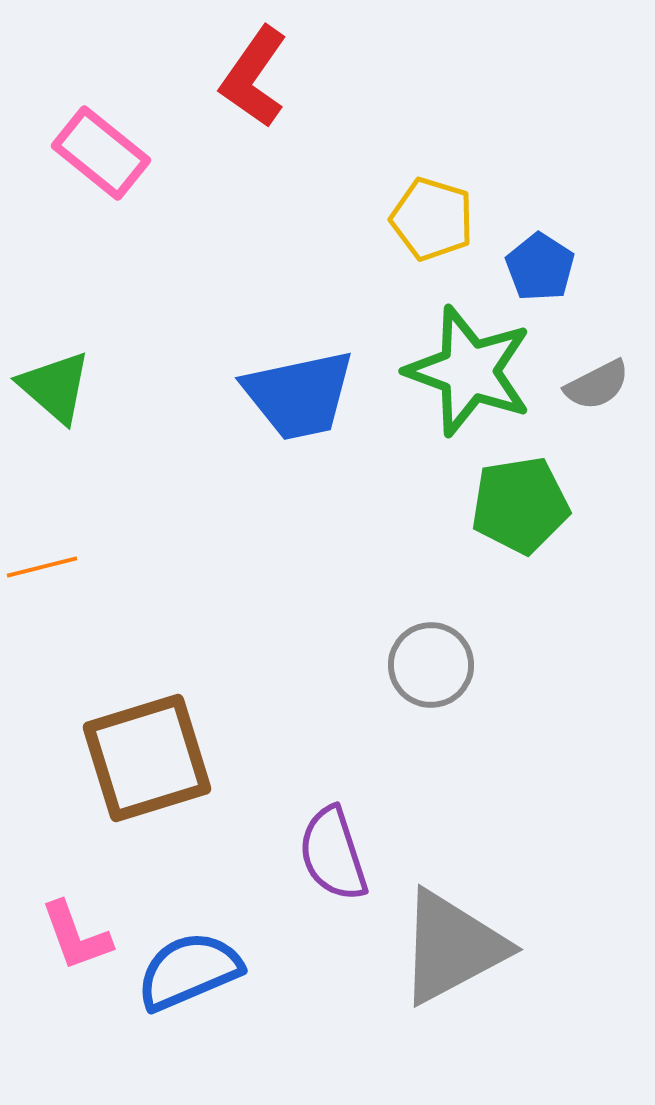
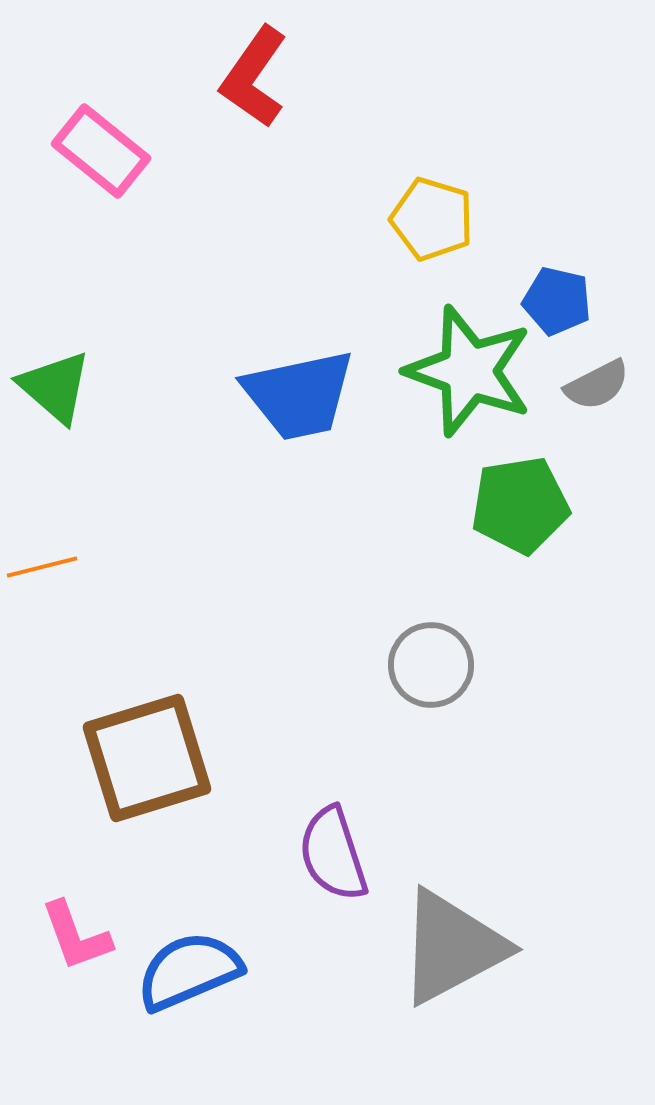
pink rectangle: moved 2 px up
blue pentagon: moved 17 px right, 34 px down; rotated 20 degrees counterclockwise
